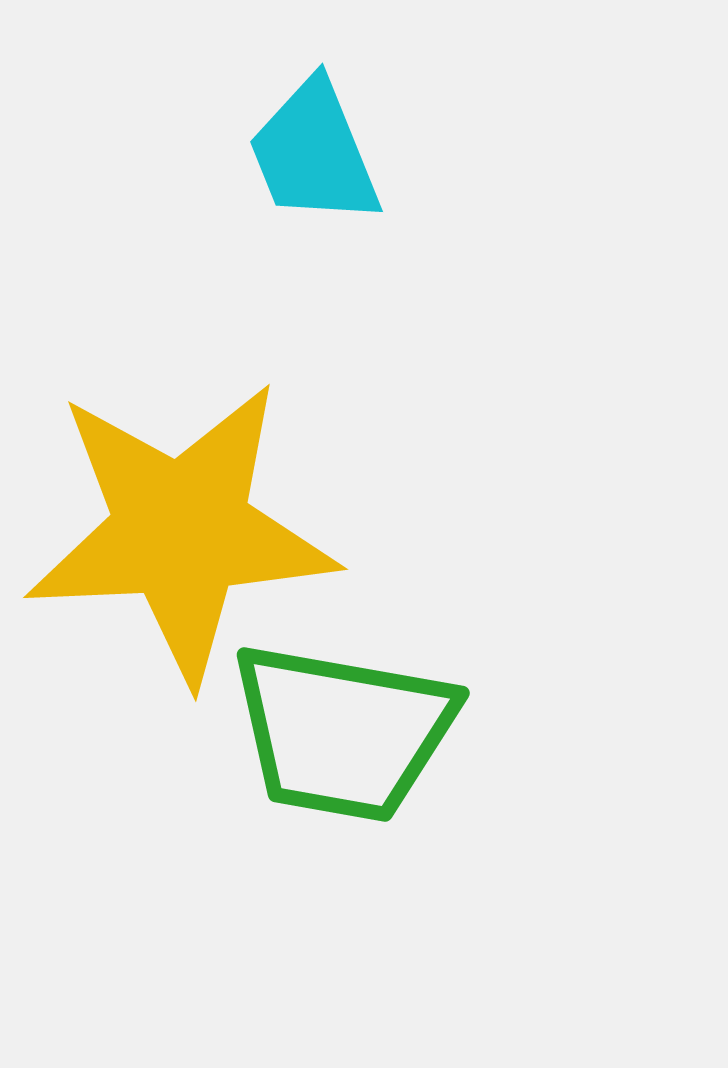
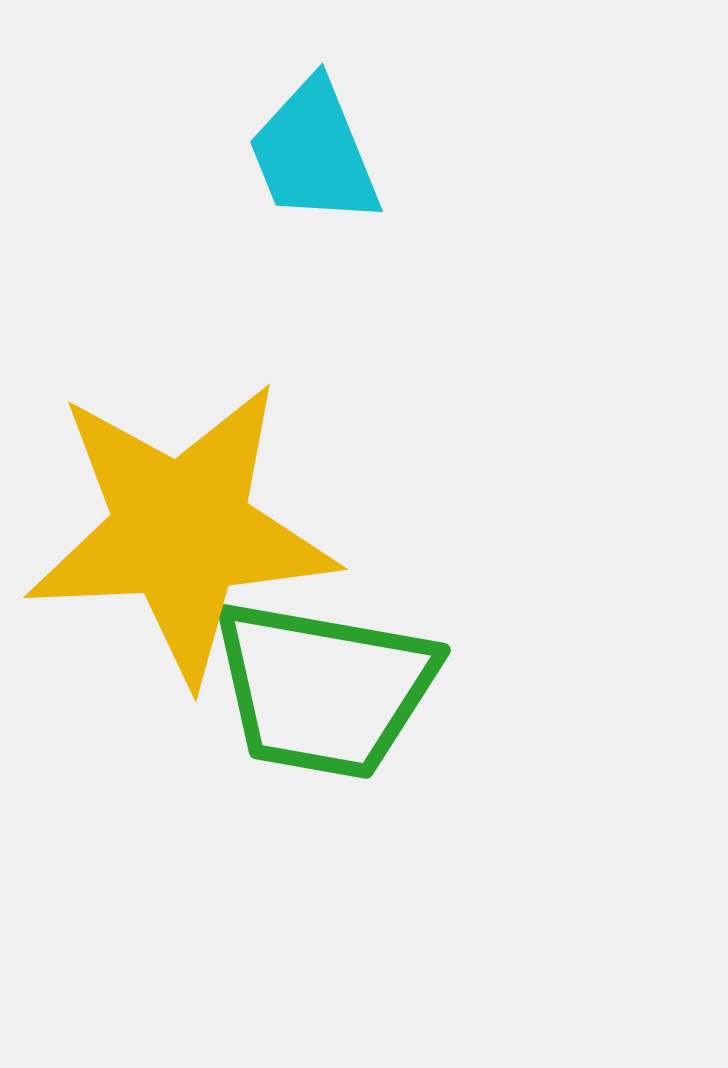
green trapezoid: moved 19 px left, 43 px up
